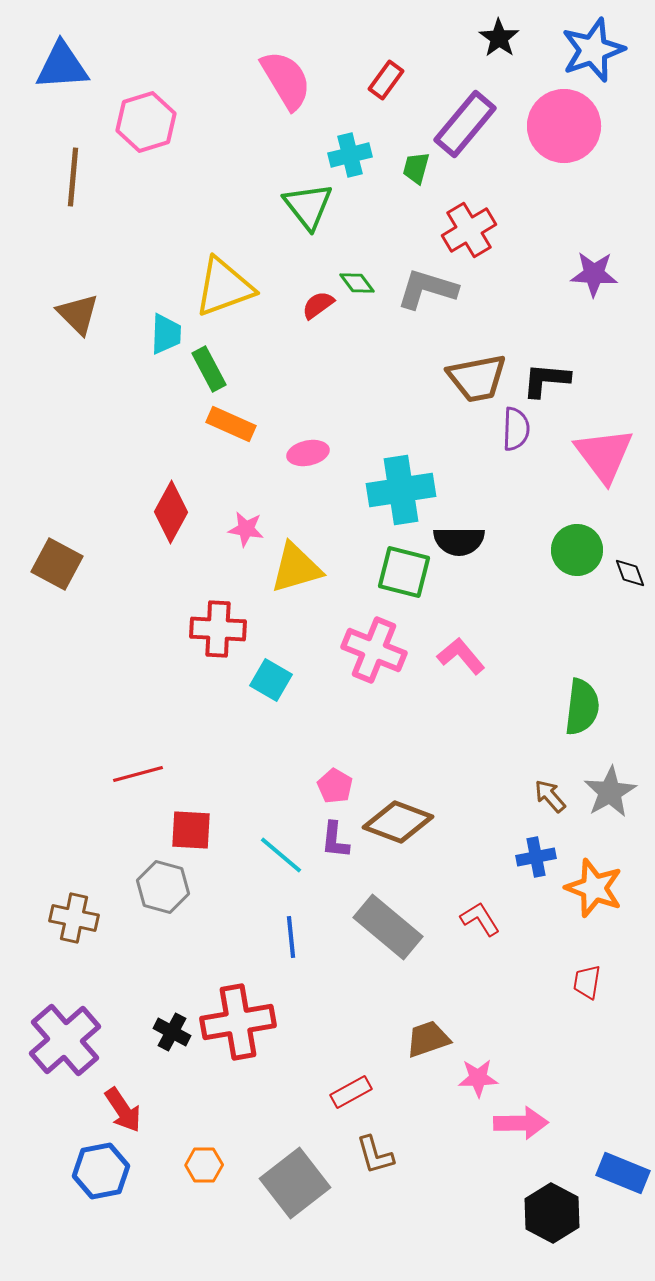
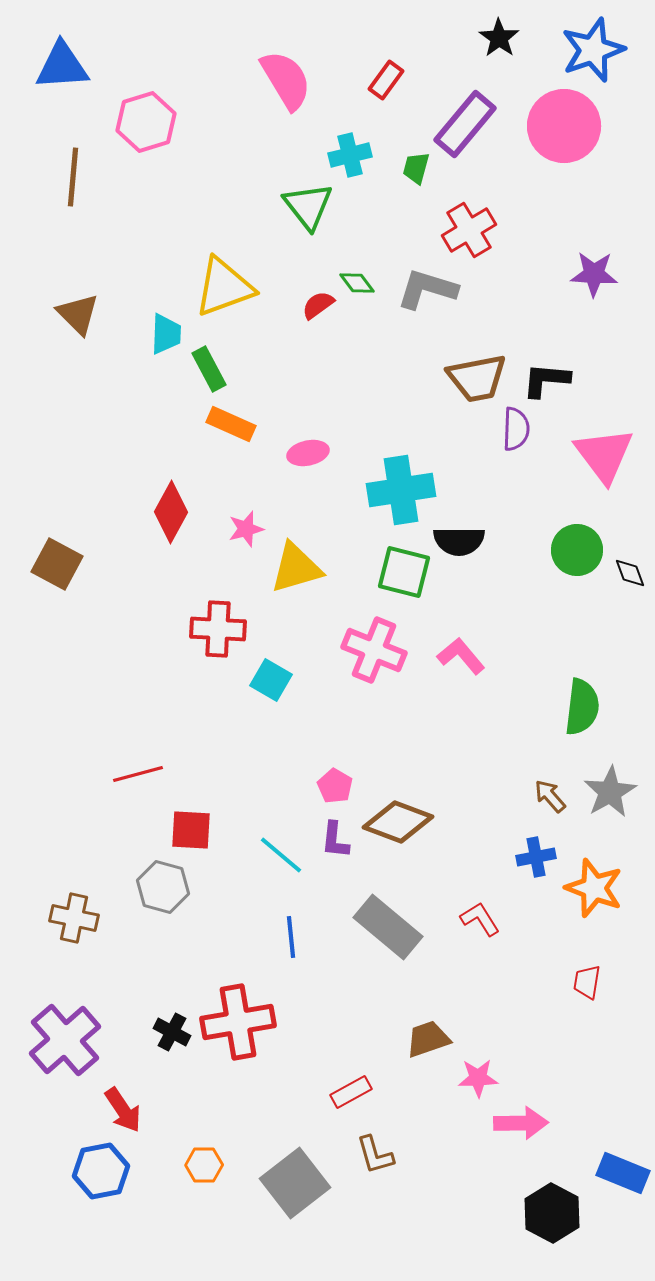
pink star at (246, 529): rotated 24 degrees counterclockwise
